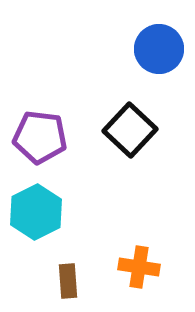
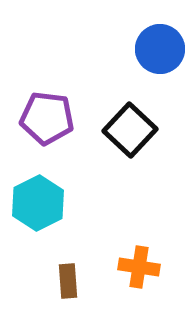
blue circle: moved 1 px right
purple pentagon: moved 7 px right, 19 px up
cyan hexagon: moved 2 px right, 9 px up
